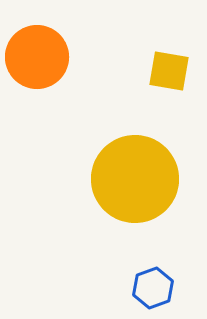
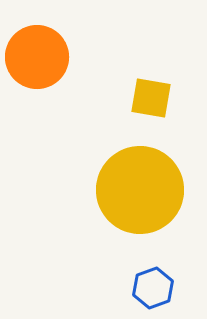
yellow square: moved 18 px left, 27 px down
yellow circle: moved 5 px right, 11 px down
